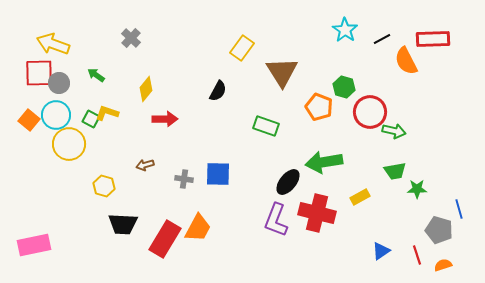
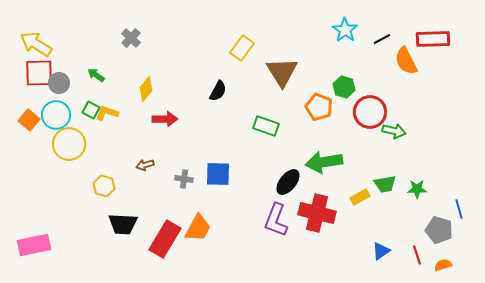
yellow arrow at (53, 44): moved 17 px left; rotated 12 degrees clockwise
green square at (91, 119): moved 9 px up
green trapezoid at (395, 171): moved 10 px left, 13 px down
